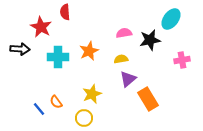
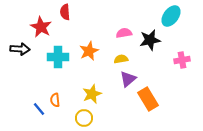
cyan ellipse: moved 3 px up
orange semicircle: moved 1 px left, 2 px up; rotated 32 degrees clockwise
